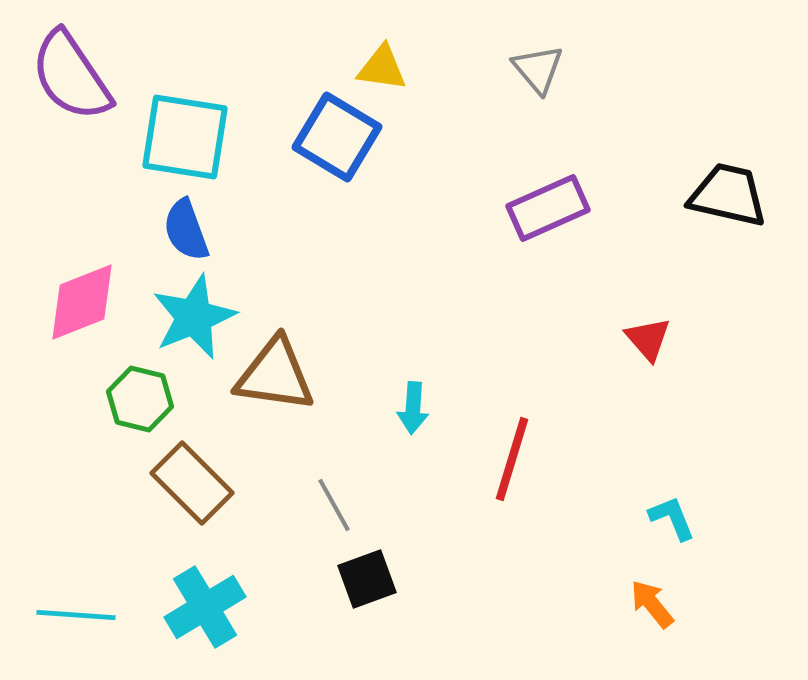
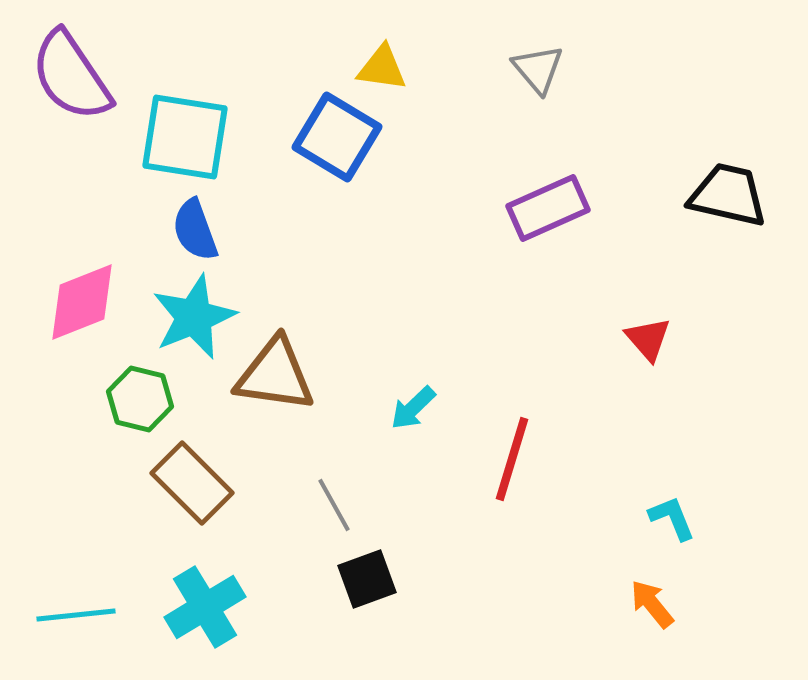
blue semicircle: moved 9 px right
cyan arrow: rotated 42 degrees clockwise
cyan line: rotated 10 degrees counterclockwise
